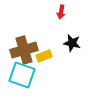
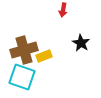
red arrow: moved 2 px right, 2 px up
black star: moved 9 px right; rotated 18 degrees clockwise
cyan square: moved 2 px down
